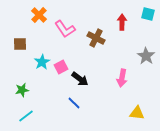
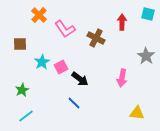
green star: rotated 16 degrees counterclockwise
